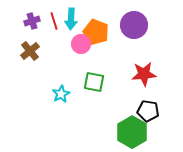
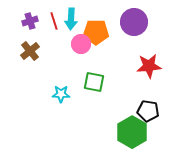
purple cross: moved 2 px left
purple circle: moved 3 px up
orange pentagon: rotated 20 degrees counterclockwise
red star: moved 5 px right, 8 px up
cyan star: rotated 30 degrees clockwise
